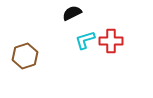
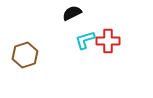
red cross: moved 3 px left
brown hexagon: moved 1 px up
